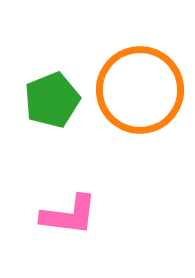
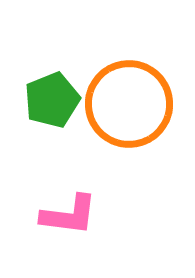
orange circle: moved 11 px left, 14 px down
